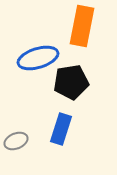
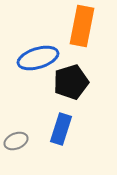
black pentagon: rotated 8 degrees counterclockwise
